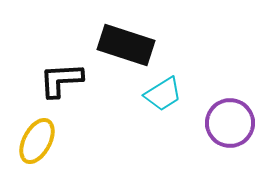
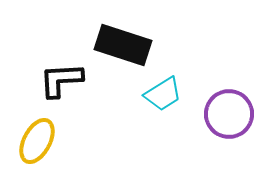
black rectangle: moved 3 px left
purple circle: moved 1 px left, 9 px up
